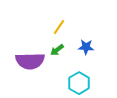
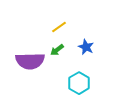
yellow line: rotated 21 degrees clockwise
blue star: rotated 21 degrees clockwise
